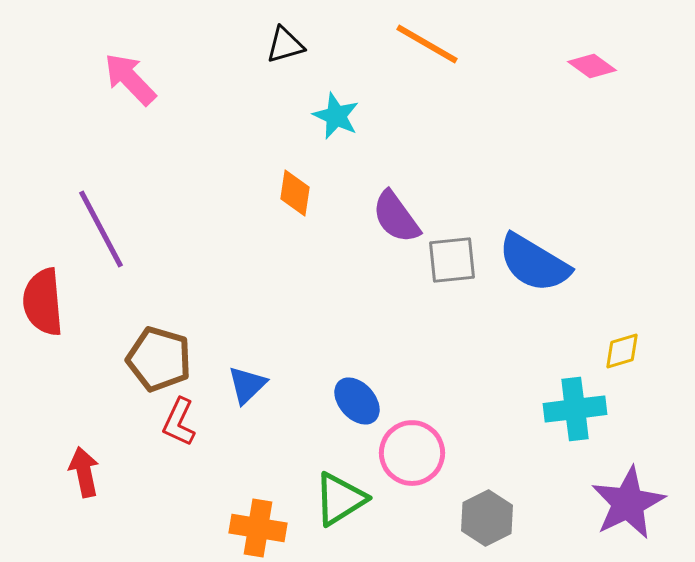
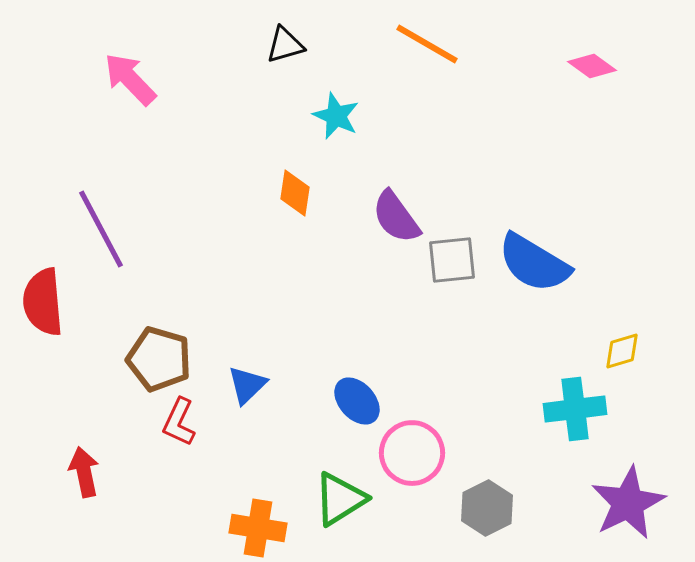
gray hexagon: moved 10 px up
